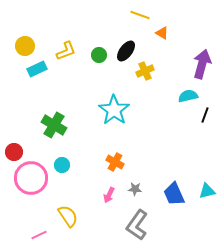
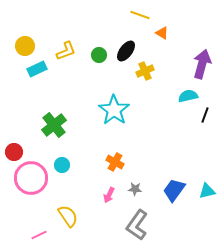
green cross: rotated 20 degrees clockwise
blue trapezoid: moved 4 px up; rotated 60 degrees clockwise
